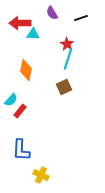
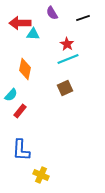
black line: moved 2 px right
cyan line: rotated 50 degrees clockwise
orange diamond: moved 1 px left, 1 px up
brown square: moved 1 px right, 1 px down
cyan semicircle: moved 5 px up
